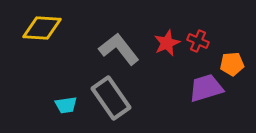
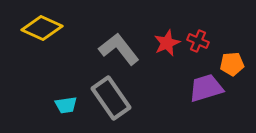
yellow diamond: rotated 21 degrees clockwise
